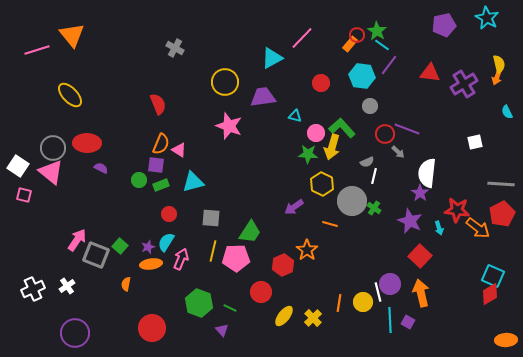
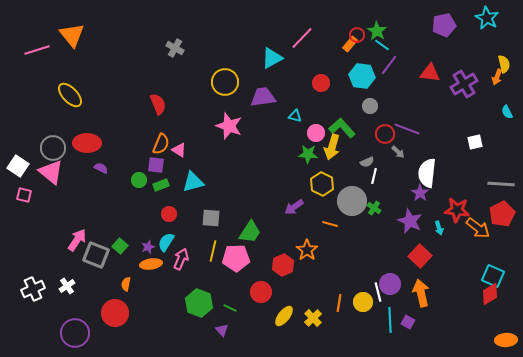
yellow semicircle at (499, 64): moved 5 px right
red circle at (152, 328): moved 37 px left, 15 px up
